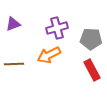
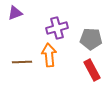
purple triangle: moved 2 px right, 11 px up
orange arrow: rotated 110 degrees clockwise
brown line: moved 8 px right, 2 px up
